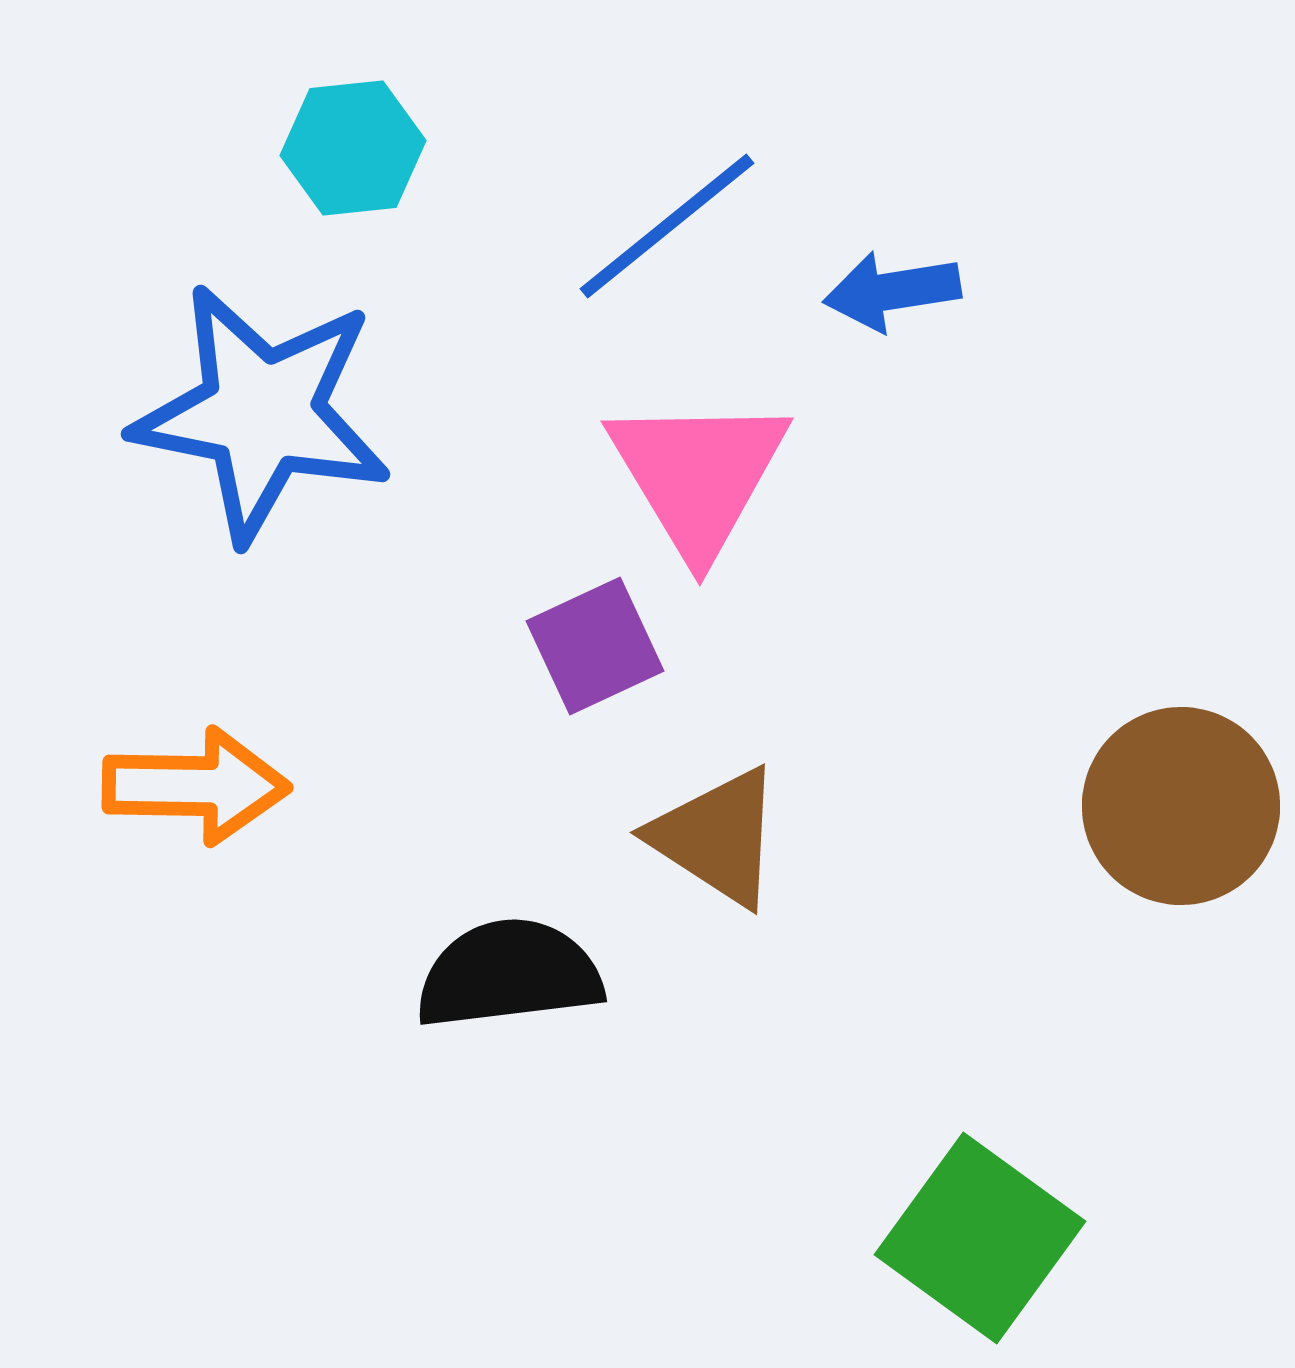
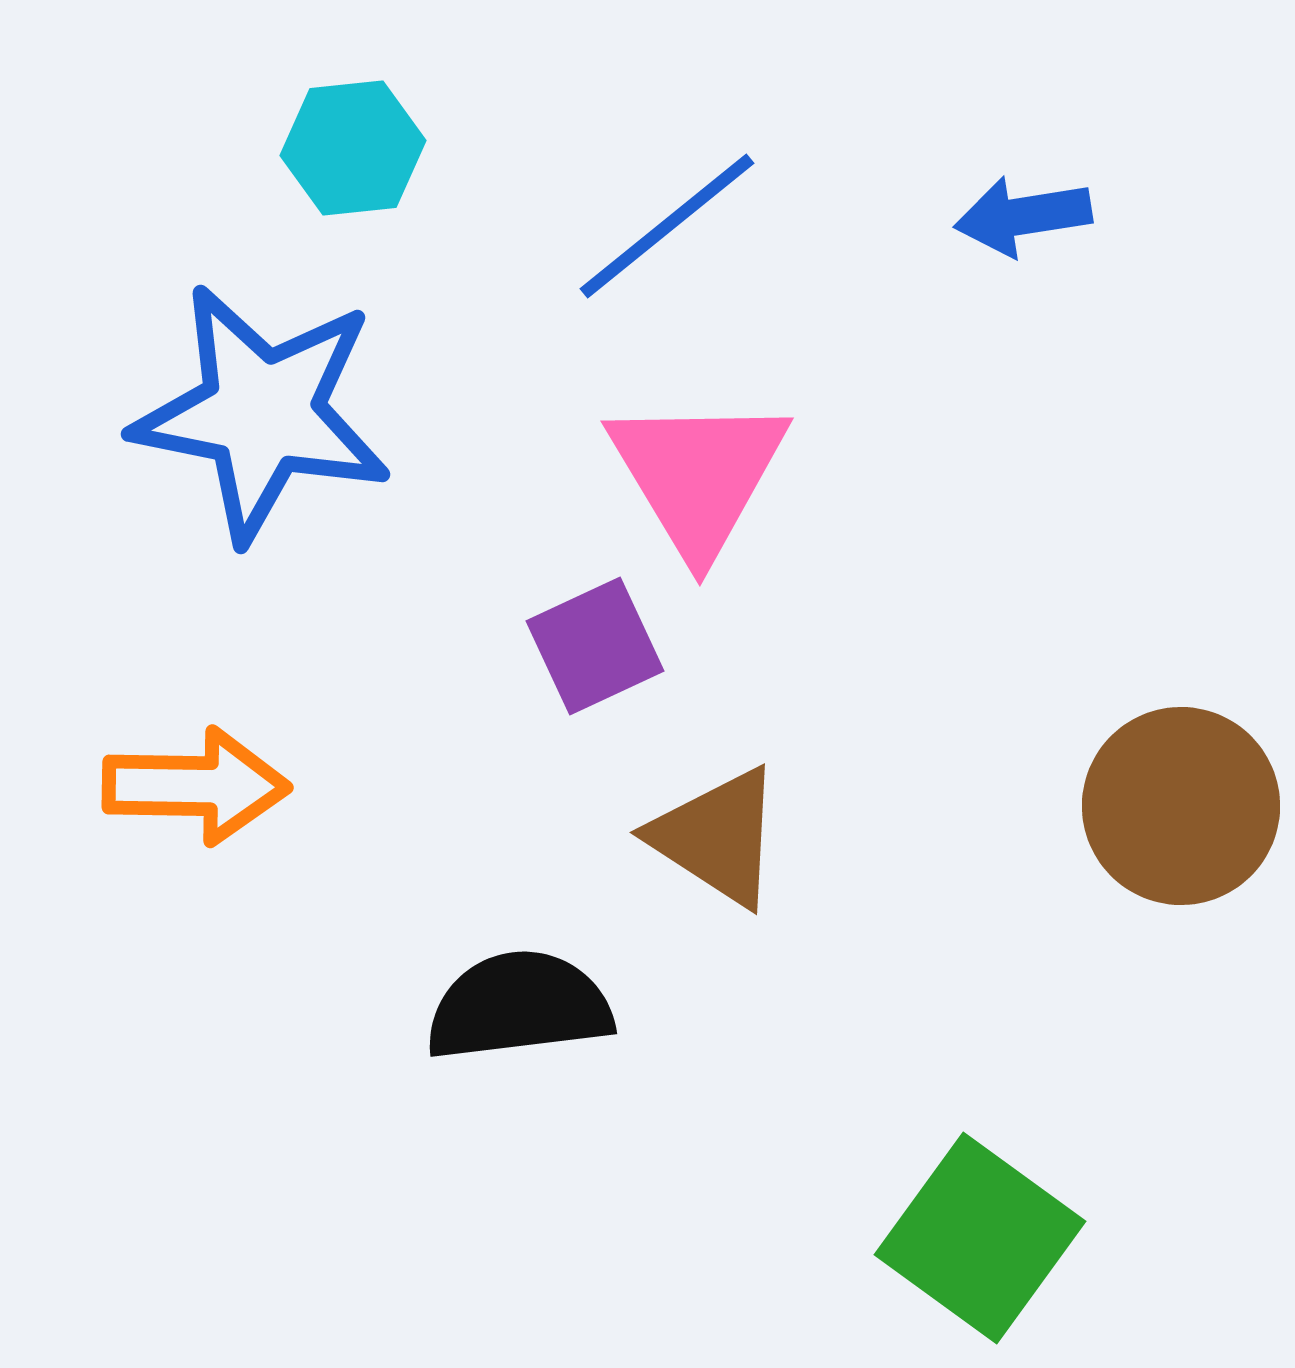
blue arrow: moved 131 px right, 75 px up
black semicircle: moved 10 px right, 32 px down
